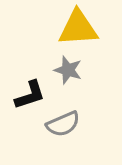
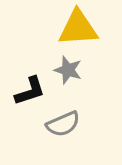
black L-shape: moved 4 px up
